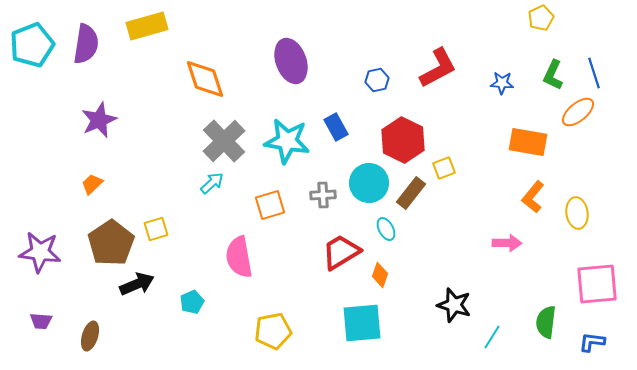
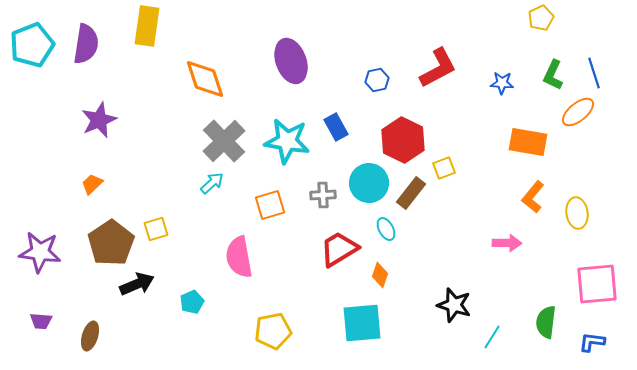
yellow rectangle at (147, 26): rotated 66 degrees counterclockwise
red trapezoid at (341, 252): moved 2 px left, 3 px up
